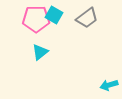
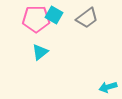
cyan arrow: moved 1 px left, 2 px down
